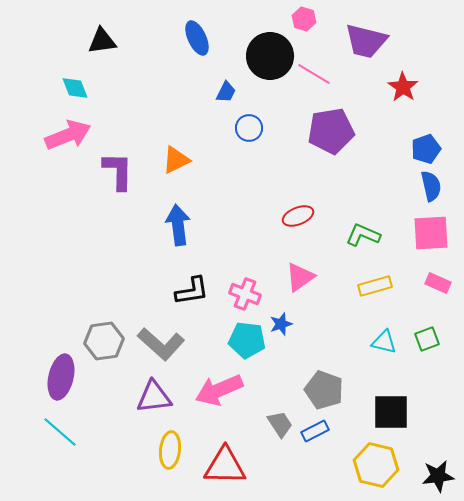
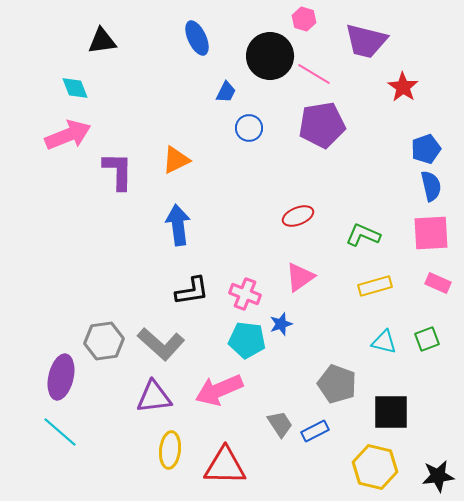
purple pentagon at (331, 131): moved 9 px left, 6 px up
gray pentagon at (324, 390): moved 13 px right, 6 px up
yellow hexagon at (376, 465): moved 1 px left, 2 px down
